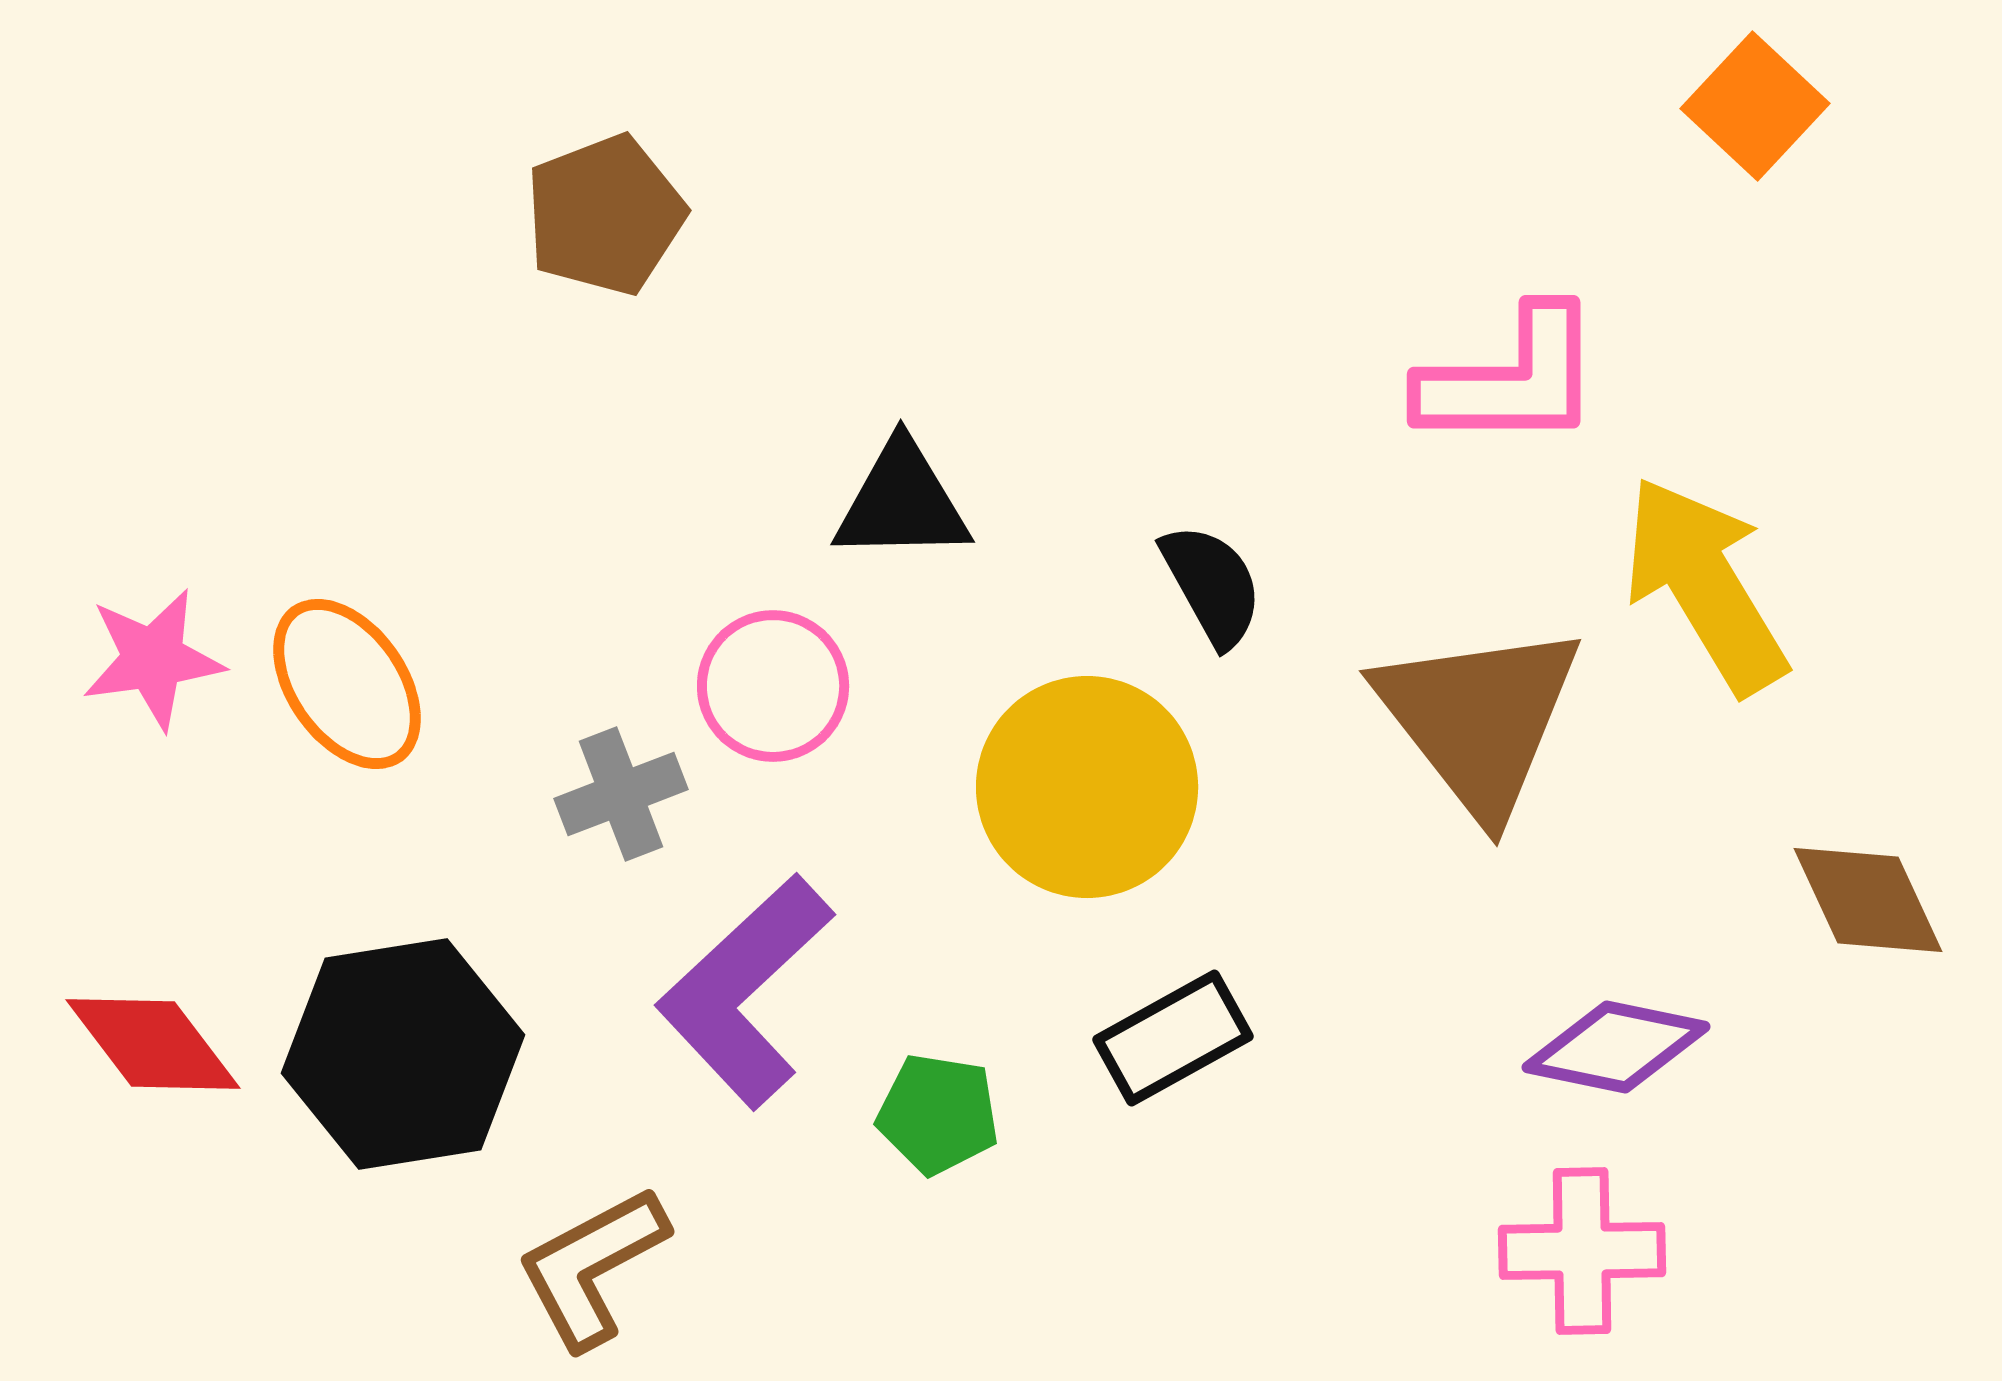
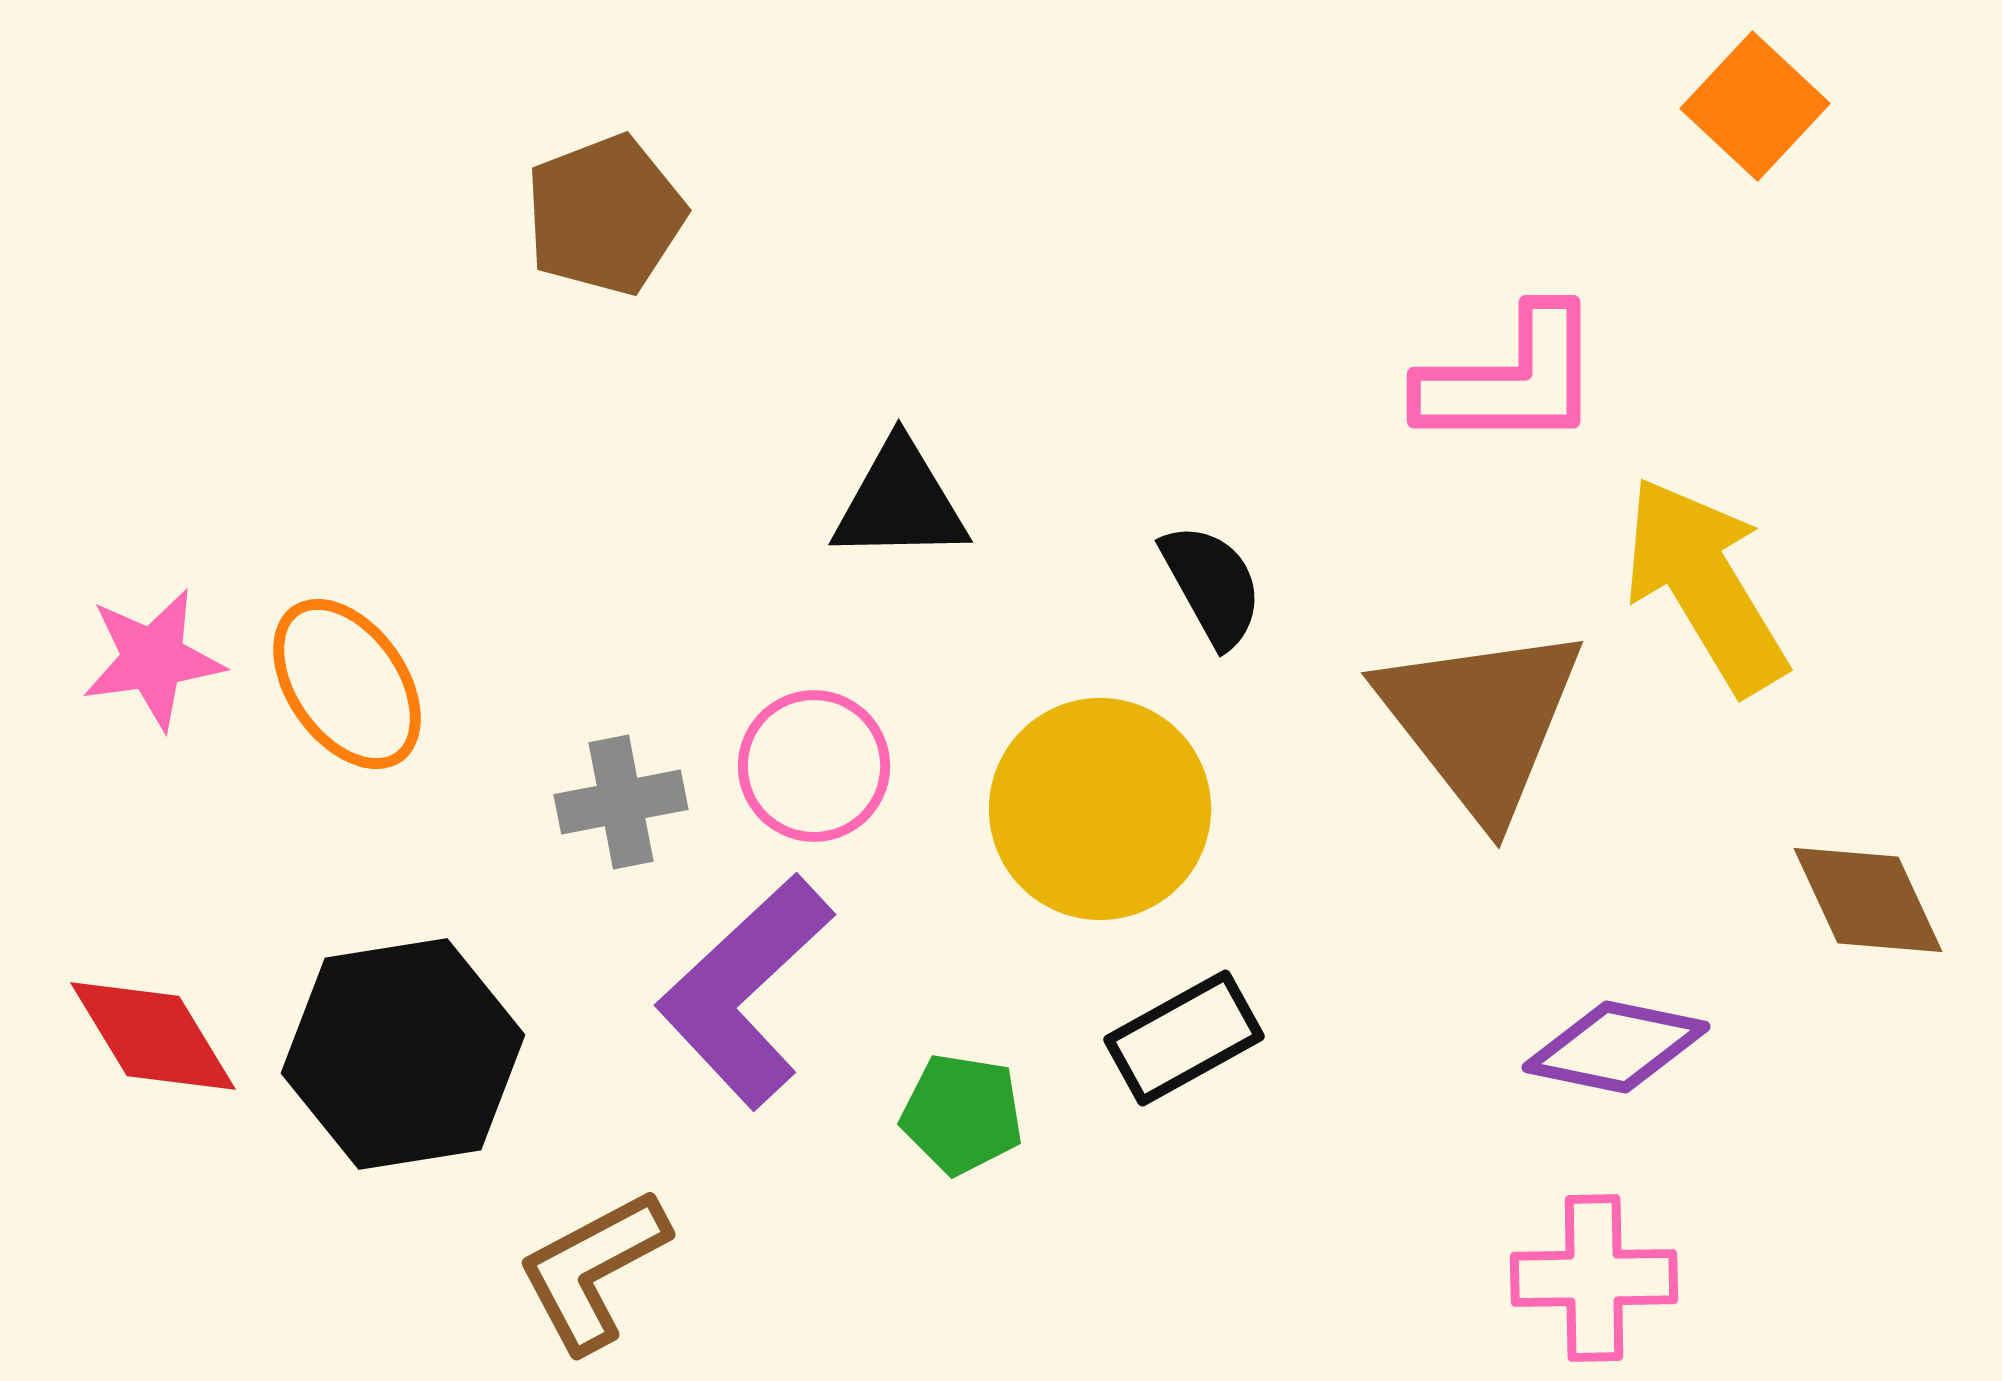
black triangle: moved 2 px left
pink circle: moved 41 px right, 80 px down
brown triangle: moved 2 px right, 2 px down
yellow circle: moved 13 px right, 22 px down
gray cross: moved 8 px down; rotated 10 degrees clockwise
black rectangle: moved 11 px right
red diamond: moved 8 px up; rotated 6 degrees clockwise
green pentagon: moved 24 px right
pink cross: moved 12 px right, 27 px down
brown L-shape: moved 1 px right, 3 px down
